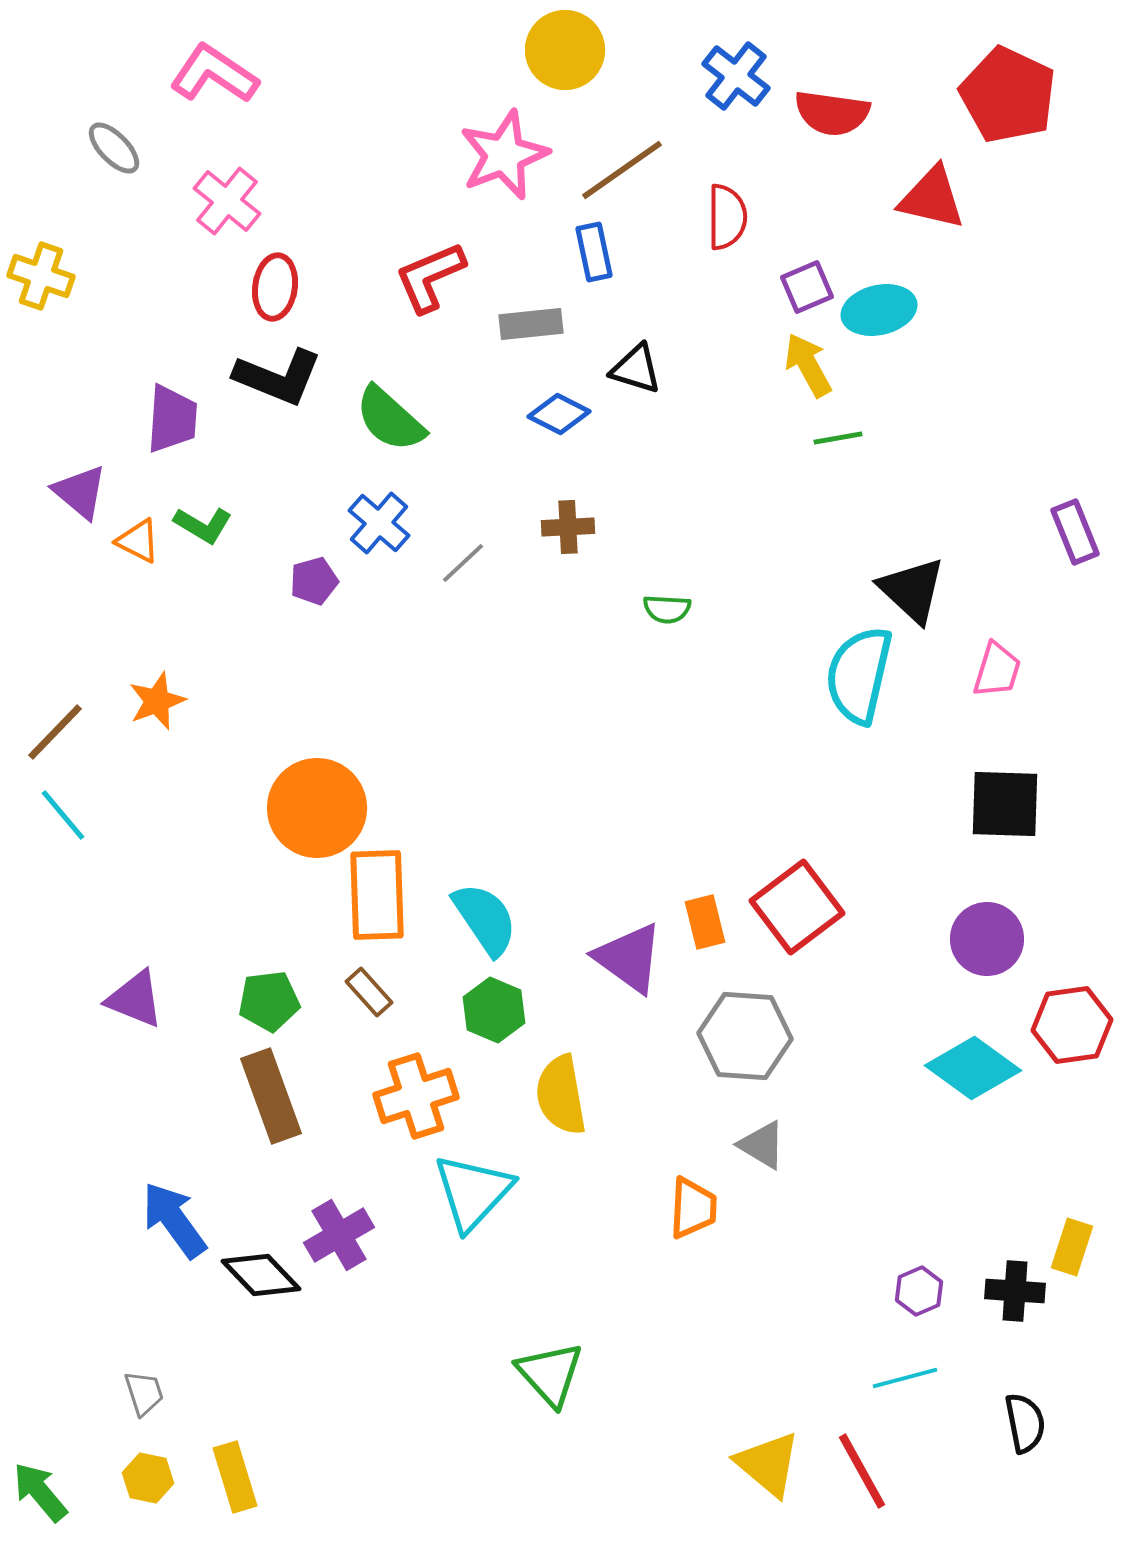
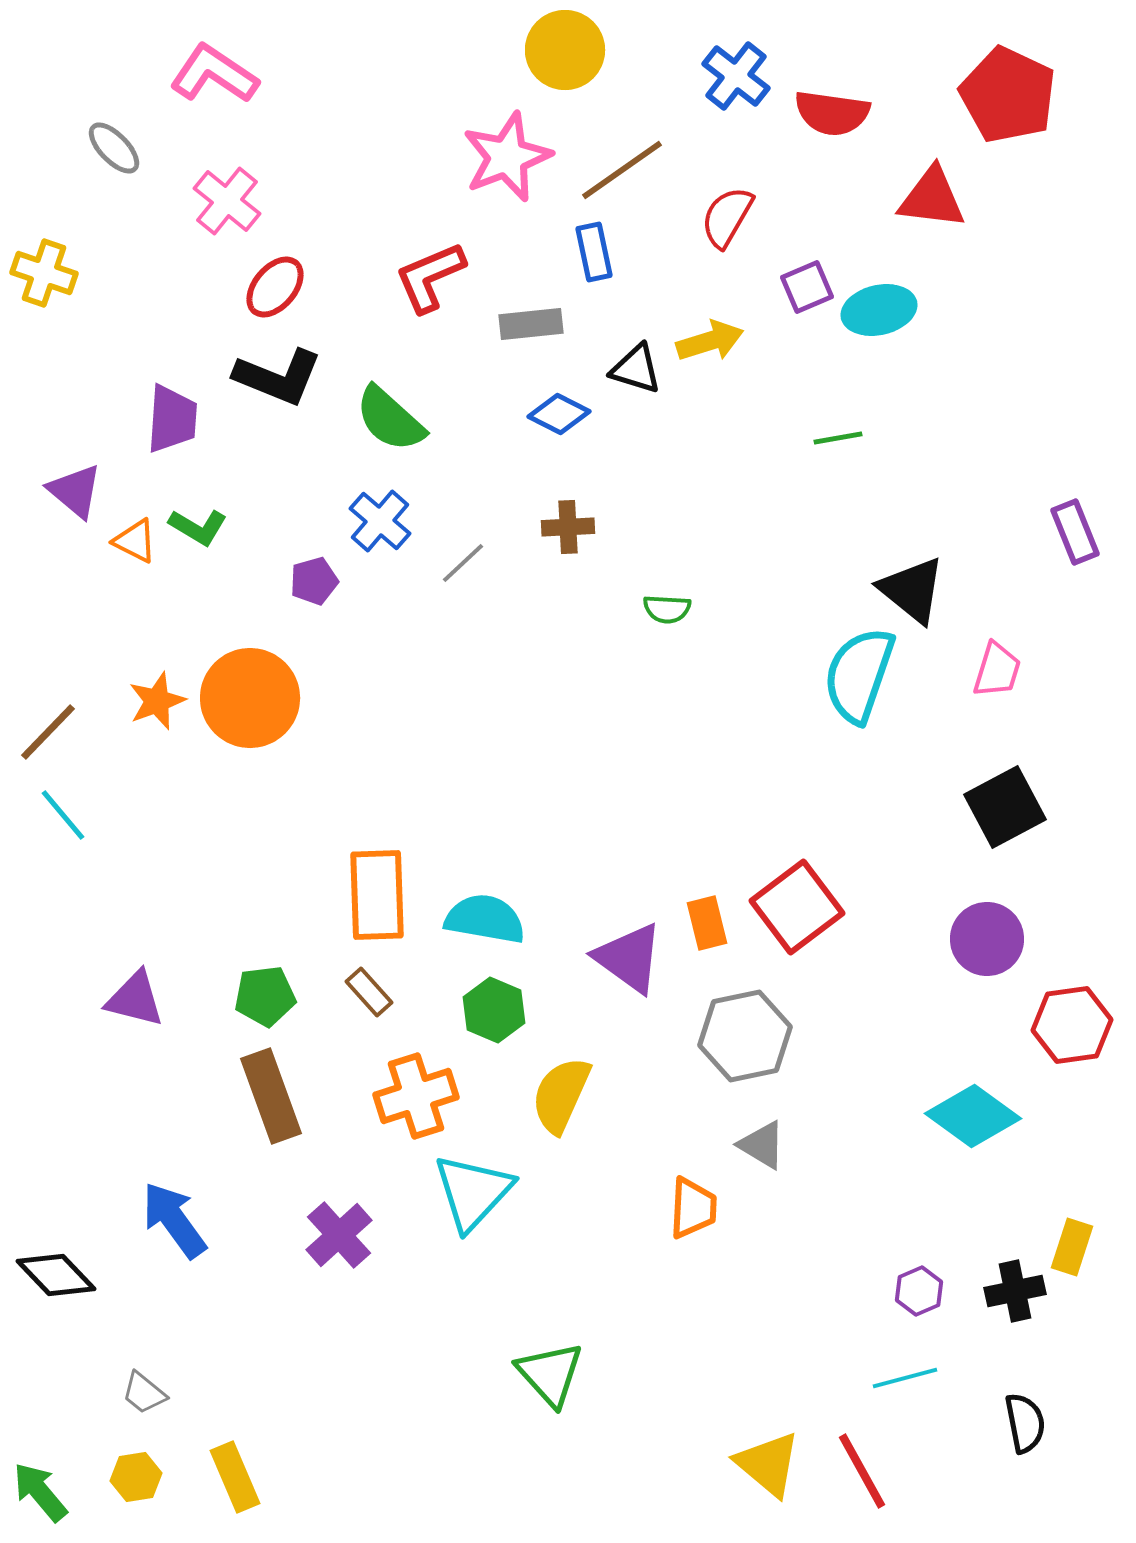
pink star at (504, 155): moved 3 px right, 2 px down
red triangle at (932, 198): rotated 6 degrees counterclockwise
red semicircle at (727, 217): rotated 150 degrees counterclockwise
yellow cross at (41, 276): moved 3 px right, 3 px up
red ellipse at (275, 287): rotated 32 degrees clockwise
yellow arrow at (808, 365): moved 98 px left, 24 px up; rotated 102 degrees clockwise
purple triangle at (80, 492): moved 5 px left, 1 px up
blue cross at (379, 523): moved 1 px right, 2 px up
green L-shape at (203, 525): moved 5 px left, 2 px down
orange triangle at (138, 541): moved 3 px left
black triangle at (912, 590): rotated 4 degrees counterclockwise
cyan semicircle at (859, 675): rotated 6 degrees clockwise
brown line at (55, 732): moved 7 px left
black square at (1005, 804): moved 3 px down; rotated 30 degrees counterclockwise
orange circle at (317, 808): moved 67 px left, 110 px up
cyan semicircle at (485, 919): rotated 46 degrees counterclockwise
orange rectangle at (705, 922): moved 2 px right, 1 px down
purple triangle at (135, 999): rotated 8 degrees counterclockwise
green pentagon at (269, 1001): moved 4 px left, 5 px up
gray hexagon at (745, 1036): rotated 16 degrees counterclockwise
cyan diamond at (973, 1068): moved 48 px down
yellow semicircle at (561, 1095): rotated 34 degrees clockwise
purple cross at (339, 1235): rotated 12 degrees counterclockwise
black diamond at (261, 1275): moved 205 px left
black cross at (1015, 1291): rotated 16 degrees counterclockwise
gray trapezoid at (144, 1393): rotated 147 degrees clockwise
yellow rectangle at (235, 1477): rotated 6 degrees counterclockwise
yellow hexagon at (148, 1478): moved 12 px left, 1 px up; rotated 21 degrees counterclockwise
